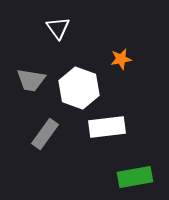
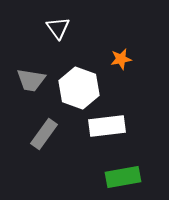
white rectangle: moved 1 px up
gray rectangle: moved 1 px left
green rectangle: moved 12 px left
